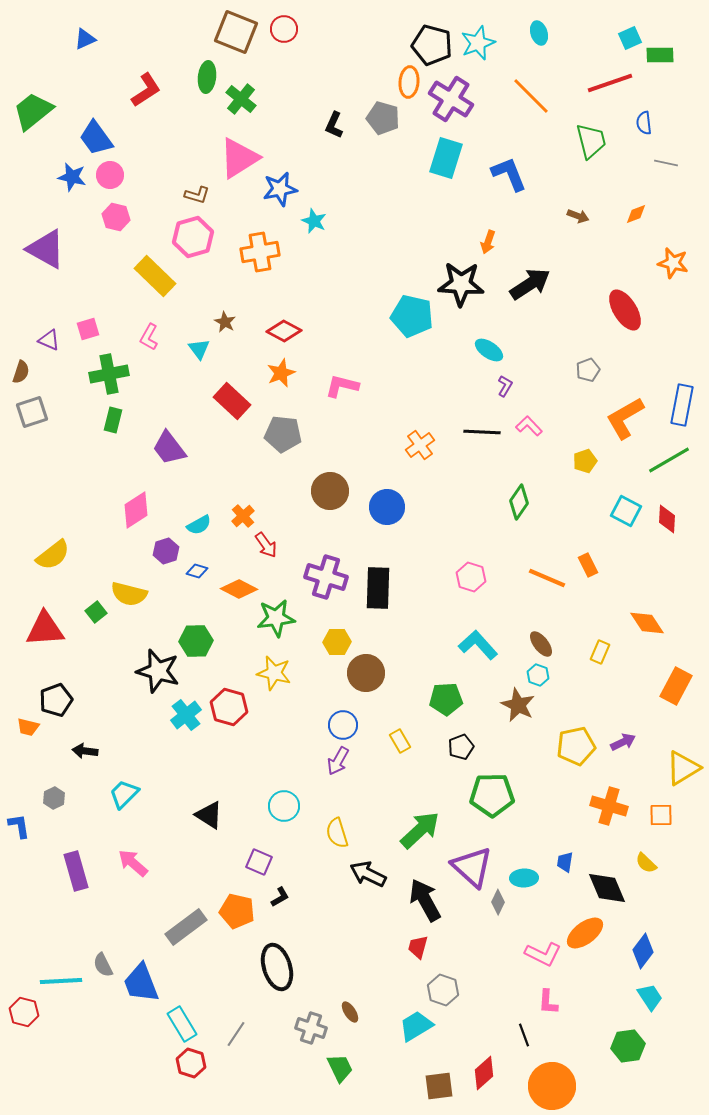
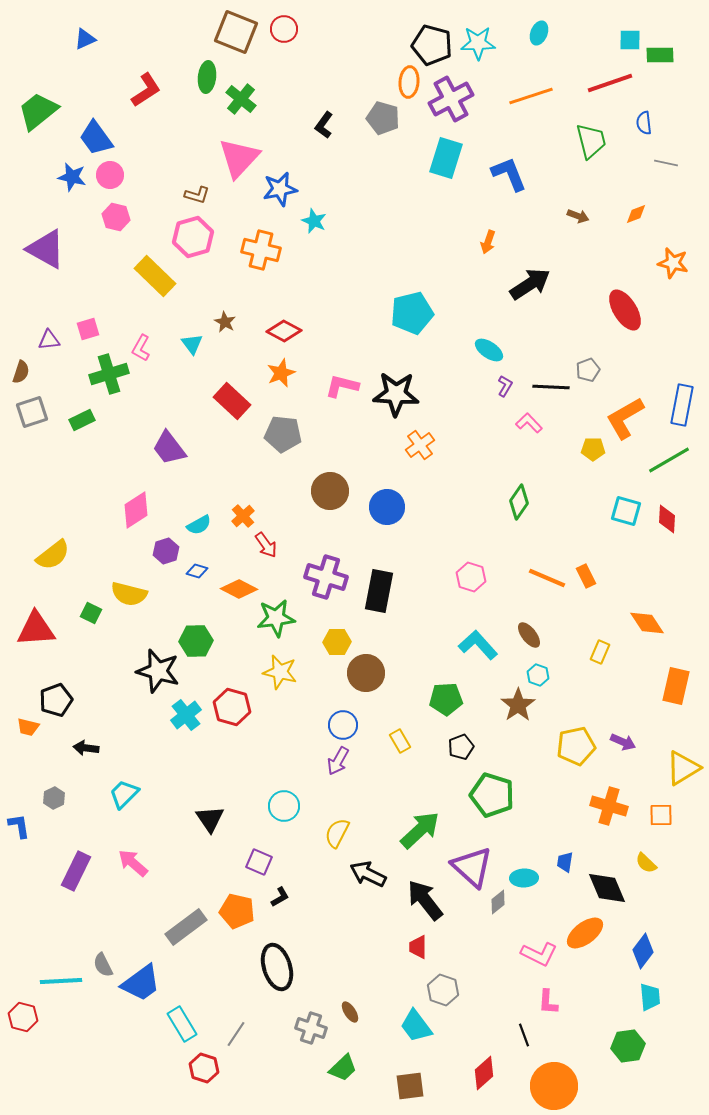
cyan ellipse at (539, 33): rotated 40 degrees clockwise
cyan square at (630, 38): moved 2 px down; rotated 25 degrees clockwise
cyan star at (478, 43): rotated 20 degrees clockwise
orange line at (531, 96): rotated 63 degrees counterclockwise
purple cross at (451, 99): rotated 30 degrees clockwise
green trapezoid at (33, 111): moved 5 px right
black L-shape at (334, 125): moved 10 px left; rotated 12 degrees clockwise
pink triangle at (239, 158): rotated 15 degrees counterclockwise
orange cross at (260, 252): moved 1 px right, 2 px up; rotated 24 degrees clockwise
black star at (461, 284): moved 65 px left, 110 px down
cyan pentagon at (412, 316): moved 3 px up; rotated 27 degrees counterclockwise
pink L-shape at (149, 337): moved 8 px left, 11 px down
purple triangle at (49, 340): rotated 30 degrees counterclockwise
cyan triangle at (199, 349): moved 7 px left, 5 px up
green cross at (109, 374): rotated 6 degrees counterclockwise
green rectangle at (113, 420): moved 31 px left; rotated 50 degrees clockwise
pink L-shape at (529, 426): moved 3 px up
black line at (482, 432): moved 69 px right, 45 px up
yellow pentagon at (585, 461): moved 8 px right, 12 px up; rotated 20 degrees clockwise
cyan square at (626, 511): rotated 12 degrees counterclockwise
orange rectangle at (588, 565): moved 2 px left, 11 px down
black rectangle at (378, 588): moved 1 px right, 3 px down; rotated 9 degrees clockwise
green square at (96, 612): moved 5 px left, 1 px down; rotated 25 degrees counterclockwise
red triangle at (45, 629): moved 9 px left
brown ellipse at (541, 644): moved 12 px left, 9 px up
yellow star at (274, 673): moved 6 px right, 1 px up
orange rectangle at (676, 686): rotated 15 degrees counterclockwise
brown star at (518, 705): rotated 12 degrees clockwise
red hexagon at (229, 707): moved 3 px right
purple arrow at (623, 742): rotated 50 degrees clockwise
black arrow at (85, 751): moved 1 px right, 3 px up
green pentagon at (492, 795): rotated 18 degrees clockwise
black triangle at (209, 815): moved 1 px right, 4 px down; rotated 24 degrees clockwise
yellow semicircle at (337, 833): rotated 44 degrees clockwise
purple rectangle at (76, 871): rotated 42 degrees clockwise
black arrow at (425, 900): rotated 9 degrees counterclockwise
gray diamond at (498, 902): rotated 25 degrees clockwise
red trapezoid at (418, 947): rotated 15 degrees counterclockwise
pink L-shape at (543, 954): moved 4 px left
blue trapezoid at (141, 983): rotated 105 degrees counterclockwise
cyan trapezoid at (650, 997): rotated 28 degrees clockwise
red hexagon at (24, 1012): moved 1 px left, 5 px down
cyan trapezoid at (416, 1026): rotated 96 degrees counterclockwise
red hexagon at (191, 1063): moved 13 px right, 5 px down
green trapezoid at (340, 1068): moved 3 px right; rotated 72 degrees clockwise
brown square at (439, 1086): moved 29 px left
orange circle at (552, 1086): moved 2 px right
